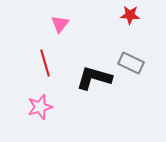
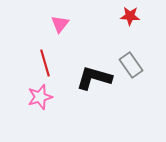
red star: moved 1 px down
gray rectangle: moved 2 px down; rotated 30 degrees clockwise
pink star: moved 10 px up
